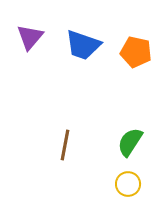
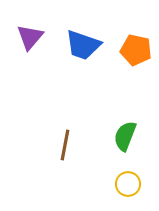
orange pentagon: moved 2 px up
green semicircle: moved 5 px left, 6 px up; rotated 12 degrees counterclockwise
